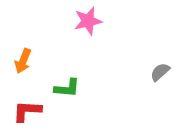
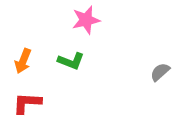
pink star: moved 2 px left, 1 px up
green L-shape: moved 4 px right, 27 px up; rotated 16 degrees clockwise
red L-shape: moved 8 px up
